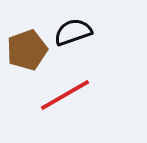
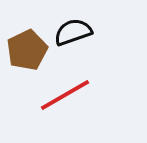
brown pentagon: rotated 6 degrees counterclockwise
